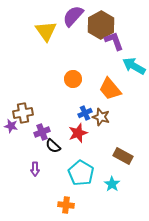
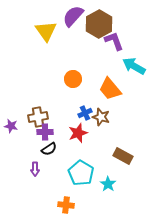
brown hexagon: moved 2 px left, 1 px up
brown cross: moved 15 px right, 4 px down
purple cross: moved 3 px right; rotated 21 degrees clockwise
black semicircle: moved 4 px left, 3 px down; rotated 77 degrees counterclockwise
cyan star: moved 4 px left
